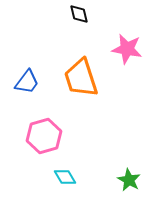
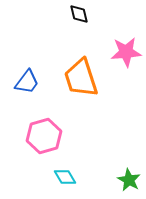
pink star: moved 1 px left, 3 px down; rotated 16 degrees counterclockwise
